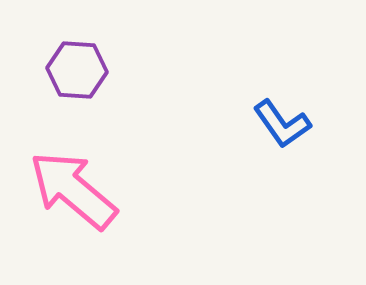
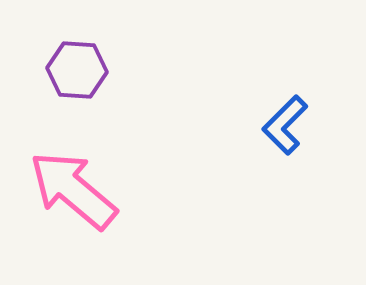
blue L-shape: moved 3 px right, 1 px down; rotated 80 degrees clockwise
